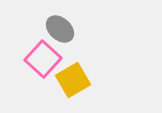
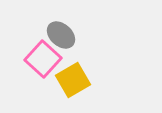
gray ellipse: moved 1 px right, 6 px down
